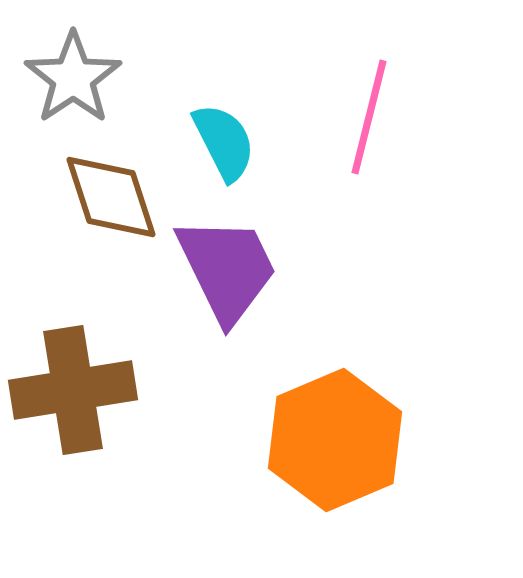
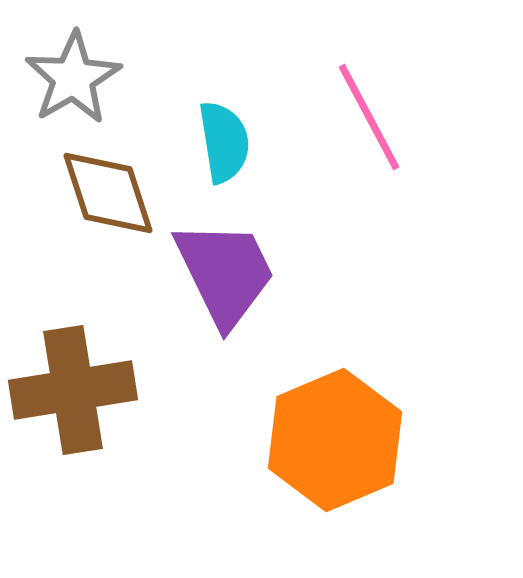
gray star: rotated 4 degrees clockwise
pink line: rotated 42 degrees counterclockwise
cyan semicircle: rotated 18 degrees clockwise
brown diamond: moved 3 px left, 4 px up
purple trapezoid: moved 2 px left, 4 px down
